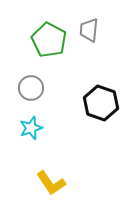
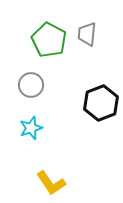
gray trapezoid: moved 2 px left, 4 px down
gray circle: moved 3 px up
black hexagon: rotated 20 degrees clockwise
